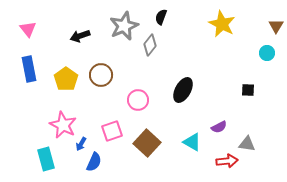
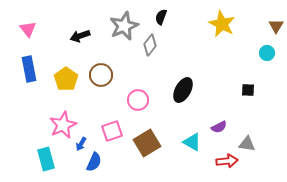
pink star: rotated 20 degrees clockwise
brown square: rotated 16 degrees clockwise
